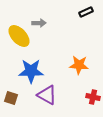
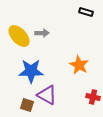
black rectangle: rotated 40 degrees clockwise
gray arrow: moved 3 px right, 10 px down
orange star: rotated 24 degrees clockwise
brown square: moved 16 px right, 7 px down
